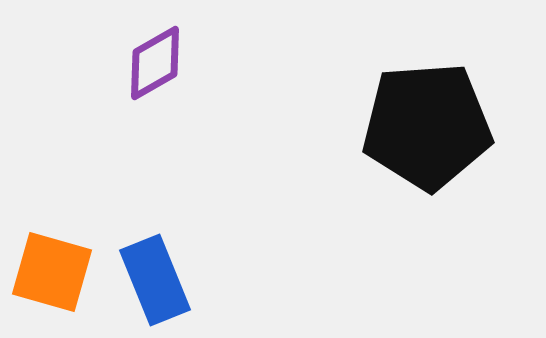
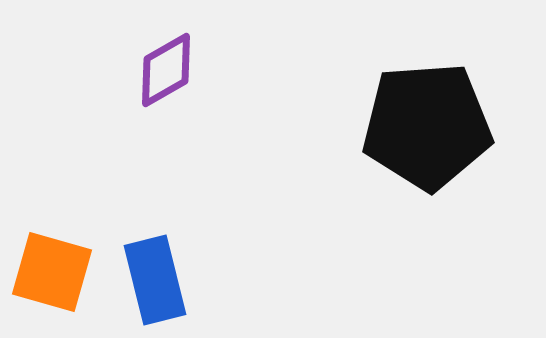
purple diamond: moved 11 px right, 7 px down
blue rectangle: rotated 8 degrees clockwise
